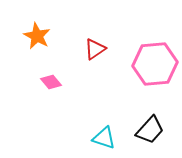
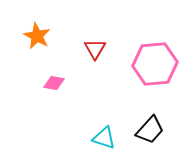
red triangle: rotated 25 degrees counterclockwise
pink diamond: moved 3 px right, 1 px down; rotated 40 degrees counterclockwise
